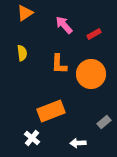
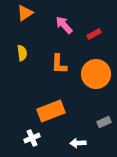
orange circle: moved 5 px right
gray rectangle: rotated 16 degrees clockwise
white cross: rotated 28 degrees clockwise
